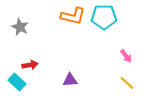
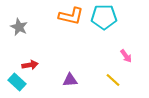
orange L-shape: moved 2 px left
gray star: moved 1 px left
yellow line: moved 14 px left, 3 px up
